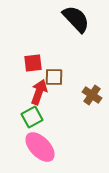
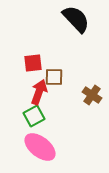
green square: moved 2 px right, 1 px up
pink ellipse: rotated 8 degrees counterclockwise
